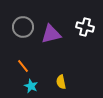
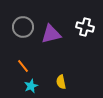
cyan star: rotated 24 degrees clockwise
